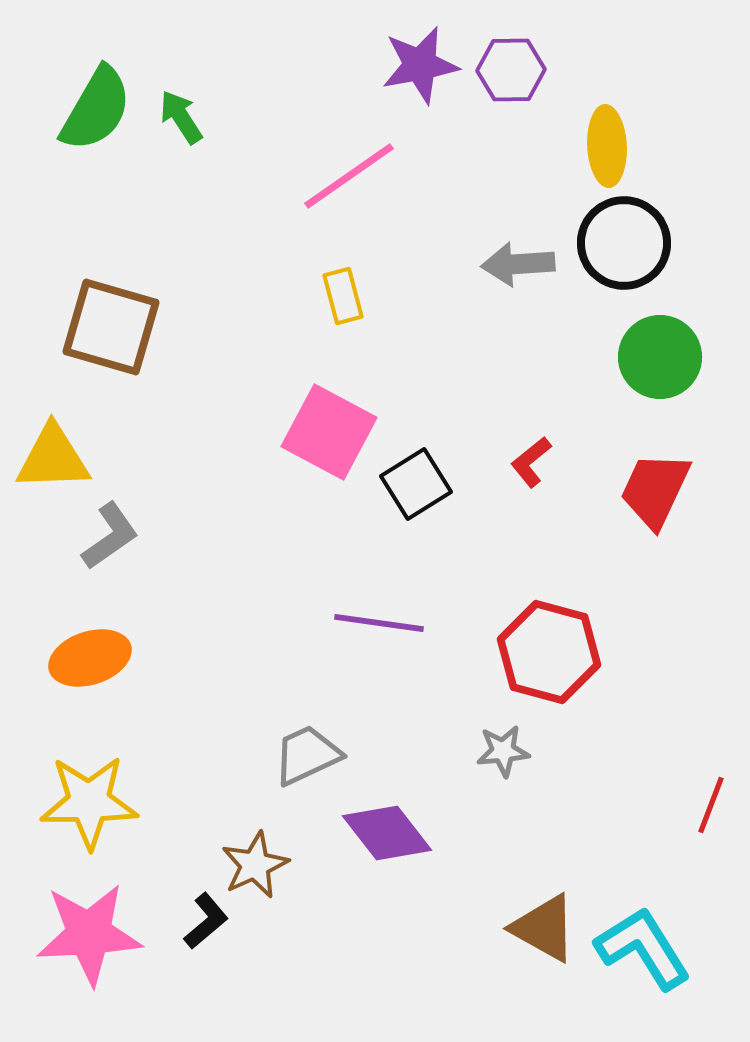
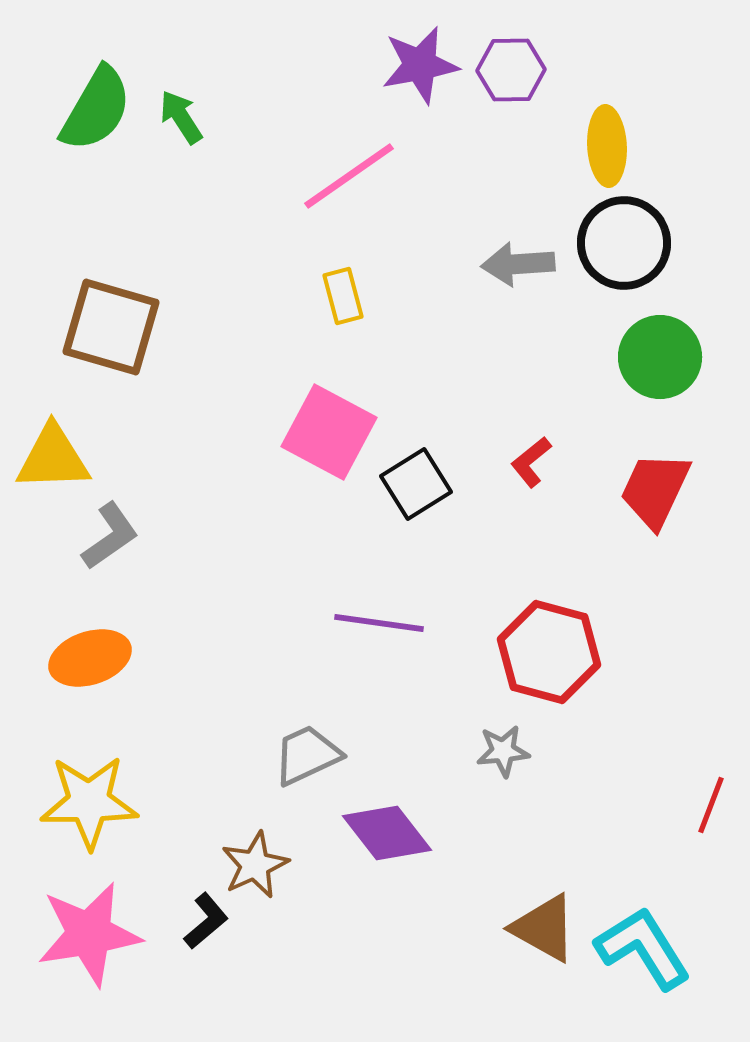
pink star: rotated 6 degrees counterclockwise
